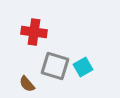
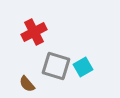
red cross: rotated 35 degrees counterclockwise
gray square: moved 1 px right
